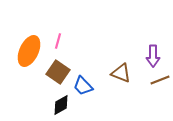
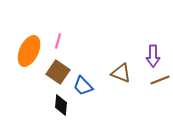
black diamond: rotated 55 degrees counterclockwise
